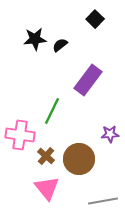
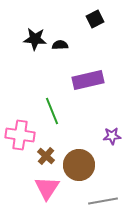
black square: rotated 18 degrees clockwise
black star: rotated 10 degrees clockwise
black semicircle: rotated 35 degrees clockwise
purple rectangle: rotated 40 degrees clockwise
green line: rotated 48 degrees counterclockwise
purple star: moved 2 px right, 2 px down
brown circle: moved 6 px down
pink triangle: rotated 12 degrees clockwise
